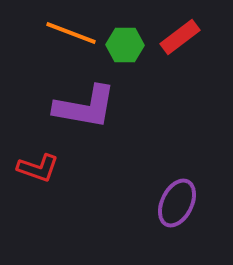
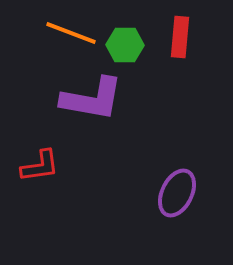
red rectangle: rotated 48 degrees counterclockwise
purple L-shape: moved 7 px right, 8 px up
red L-shape: moved 2 px right, 2 px up; rotated 27 degrees counterclockwise
purple ellipse: moved 10 px up
